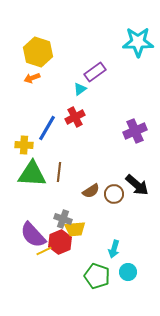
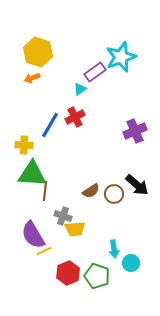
cyan star: moved 17 px left, 15 px down; rotated 20 degrees counterclockwise
blue line: moved 3 px right, 3 px up
brown line: moved 14 px left, 19 px down
gray cross: moved 3 px up
purple semicircle: rotated 12 degrees clockwise
red hexagon: moved 8 px right, 31 px down
cyan arrow: rotated 24 degrees counterclockwise
cyan circle: moved 3 px right, 9 px up
